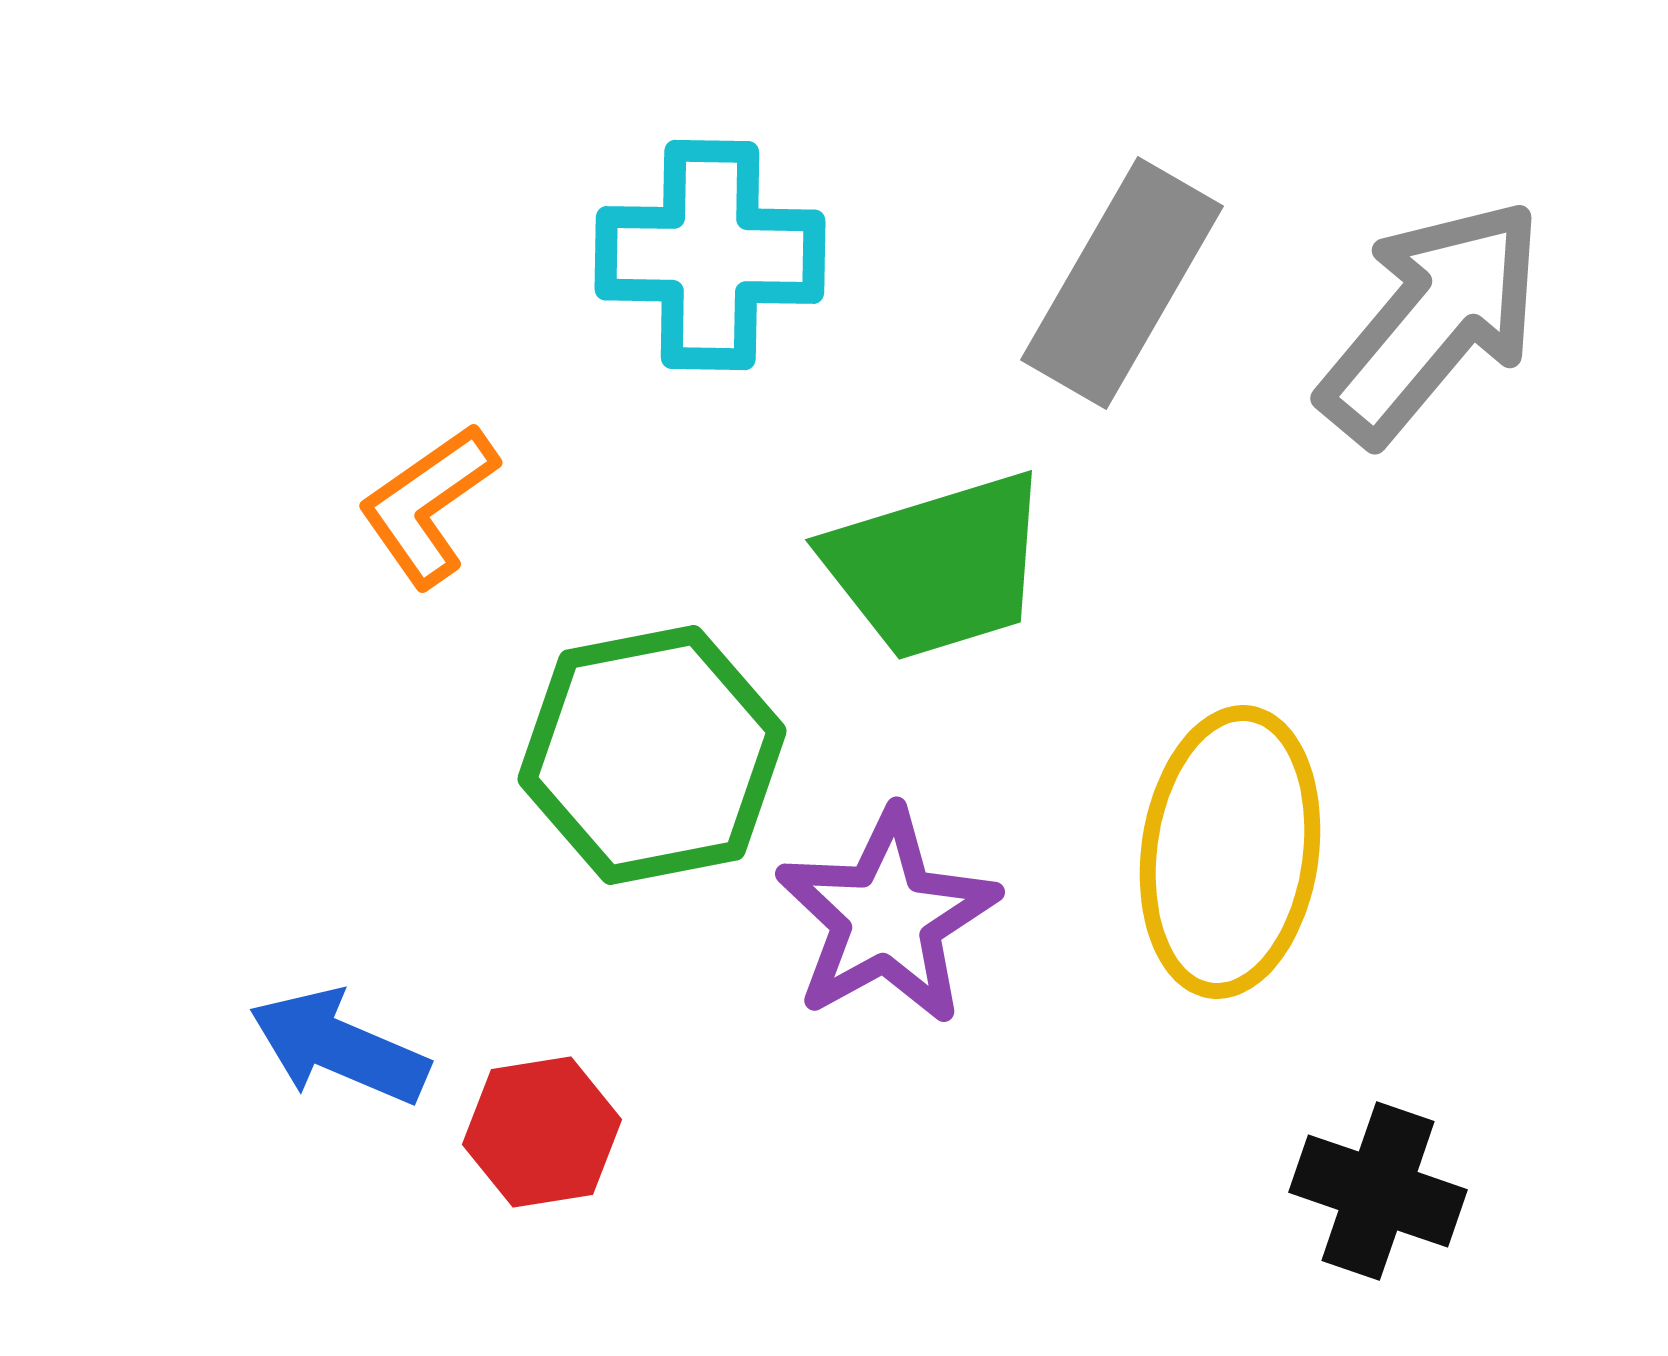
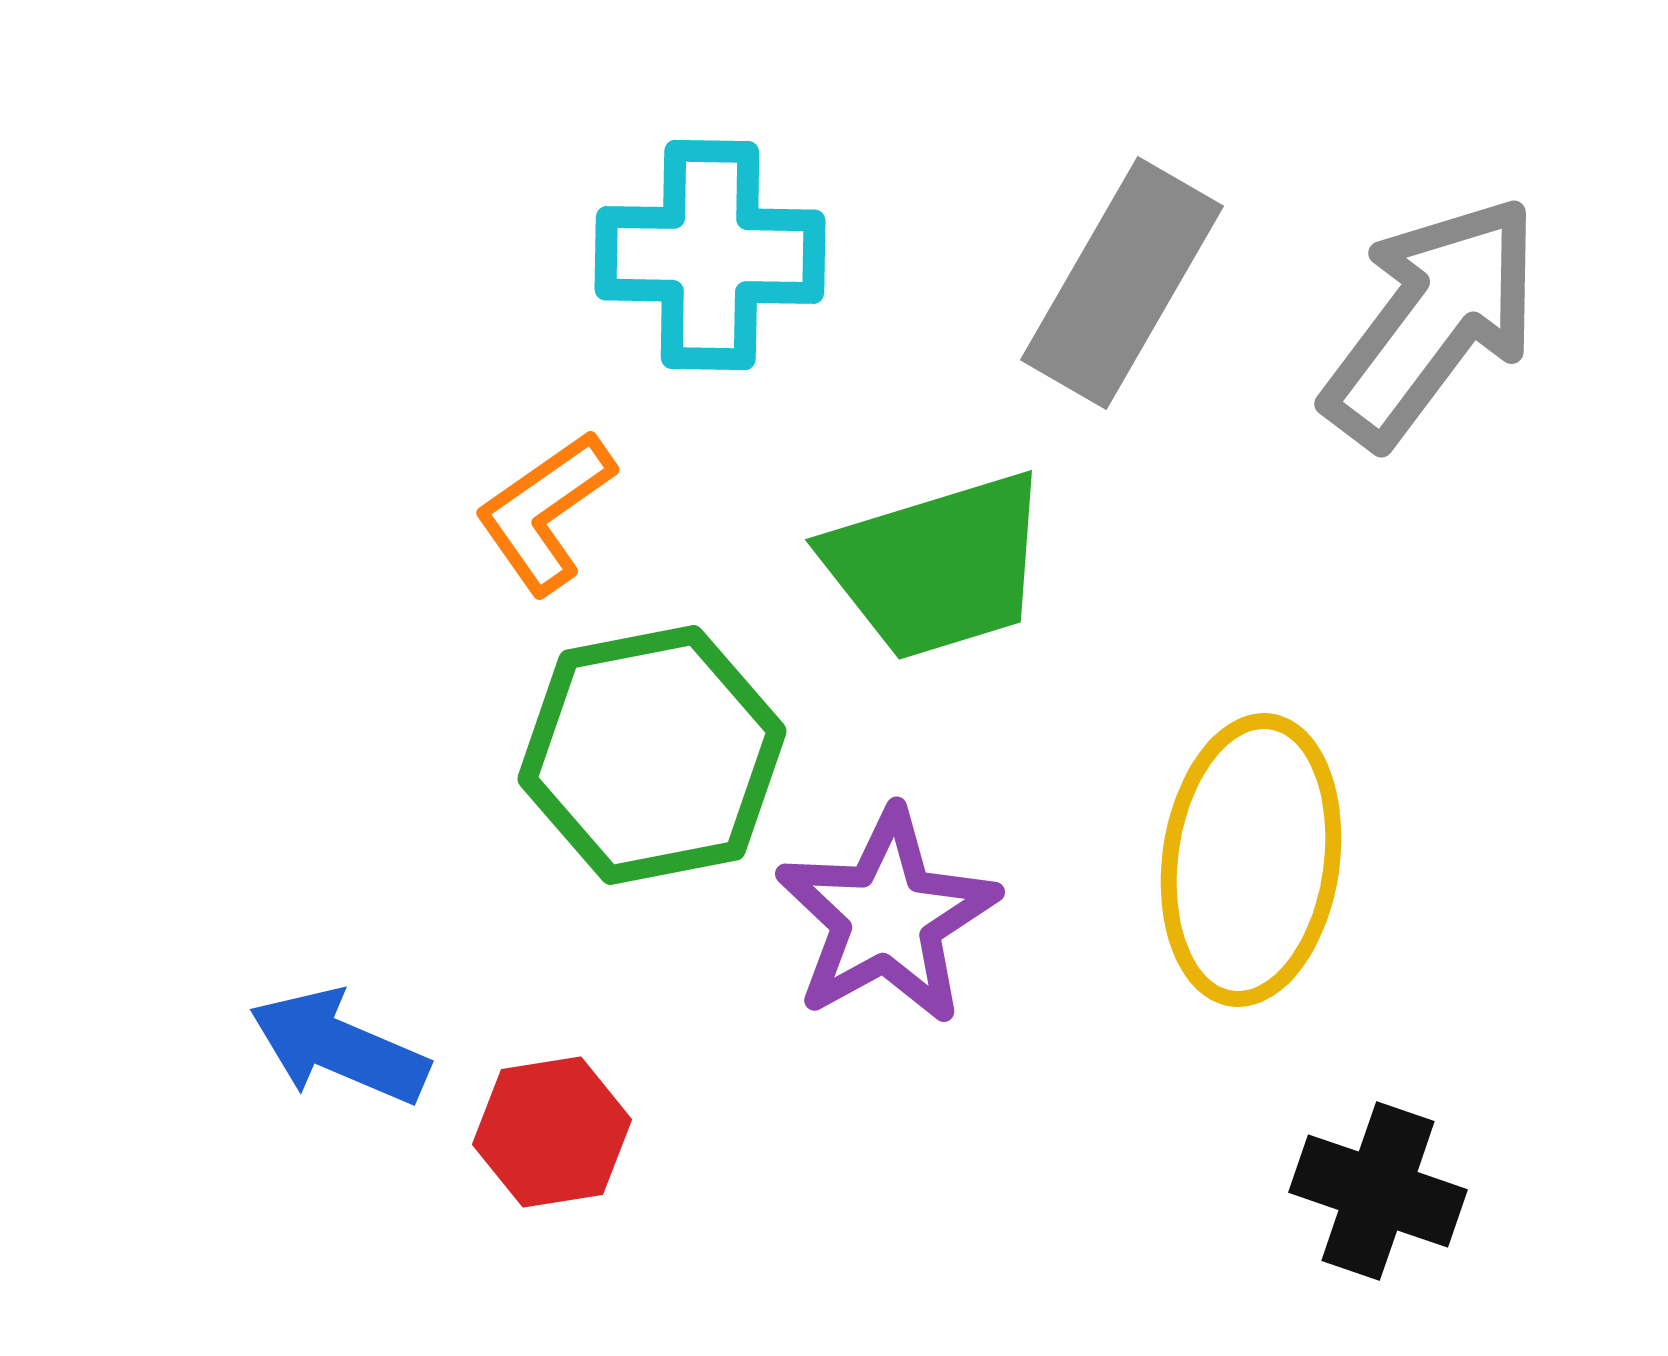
gray arrow: rotated 3 degrees counterclockwise
orange L-shape: moved 117 px right, 7 px down
yellow ellipse: moved 21 px right, 8 px down
red hexagon: moved 10 px right
